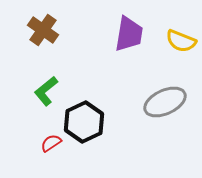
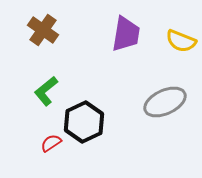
purple trapezoid: moved 3 px left
